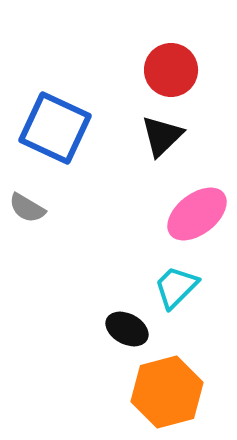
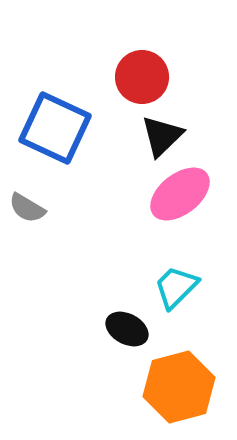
red circle: moved 29 px left, 7 px down
pink ellipse: moved 17 px left, 20 px up
orange hexagon: moved 12 px right, 5 px up
